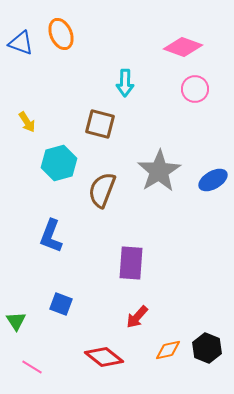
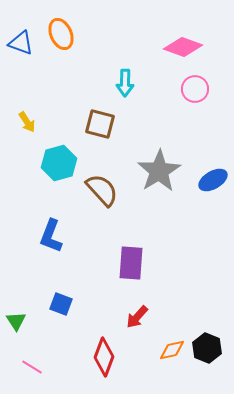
brown semicircle: rotated 117 degrees clockwise
orange diamond: moved 4 px right
red diamond: rotated 72 degrees clockwise
